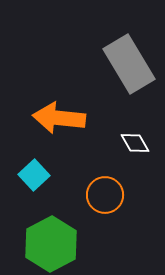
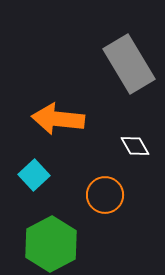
orange arrow: moved 1 px left, 1 px down
white diamond: moved 3 px down
